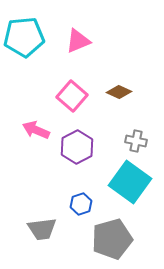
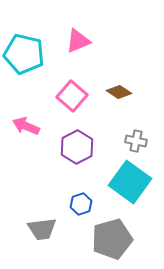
cyan pentagon: moved 17 px down; rotated 18 degrees clockwise
brown diamond: rotated 10 degrees clockwise
pink arrow: moved 10 px left, 4 px up
